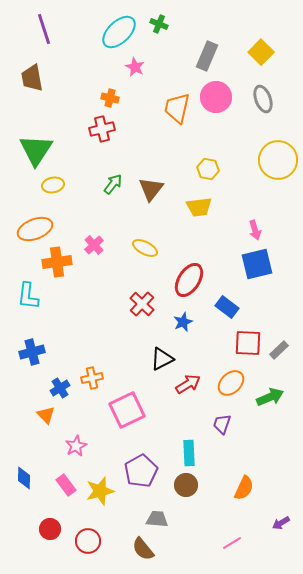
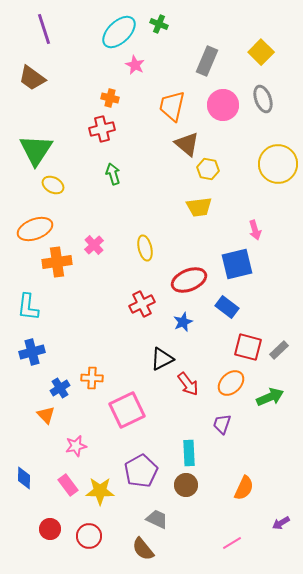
gray rectangle at (207, 56): moved 5 px down
pink star at (135, 67): moved 2 px up
brown trapezoid at (32, 78): rotated 44 degrees counterclockwise
pink circle at (216, 97): moved 7 px right, 8 px down
orange trapezoid at (177, 108): moved 5 px left, 2 px up
yellow circle at (278, 160): moved 4 px down
green arrow at (113, 184): moved 10 px up; rotated 55 degrees counterclockwise
yellow ellipse at (53, 185): rotated 40 degrees clockwise
brown triangle at (151, 189): moved 36 px right, 45 px up; rotated 28 degrees counterclockwise
yellow ellipse at (145, 248): rotated 50 degrees clockwise
blue square at (257, 264): moved 20 px left
red ellipse at (189, 280): rotated 36 degrees clockwise
cyan L-shape at (28, 296): moved 11 px down
red cross at (142, 304): rotated 20 degrees clockwise
red square at (248, 343): moved 4 px down; rotated 12 degrees clockwise
orange cross at (92, 378): rotated 15 degrees clockwise
red arrow at (188, 384): rotated 85 degrees clockwise
pink star at (76, 446): rotated 15 degrees clockwise
pink rectangle at (66, 485): moved 2 px right
yellow star at (100, 491): rotated 16 degrees clockwise
gray trapezoid at (157, 519): rotated 20 degrees clockwise
red circle at (88, 541): moved 1 px right, 5 px up
